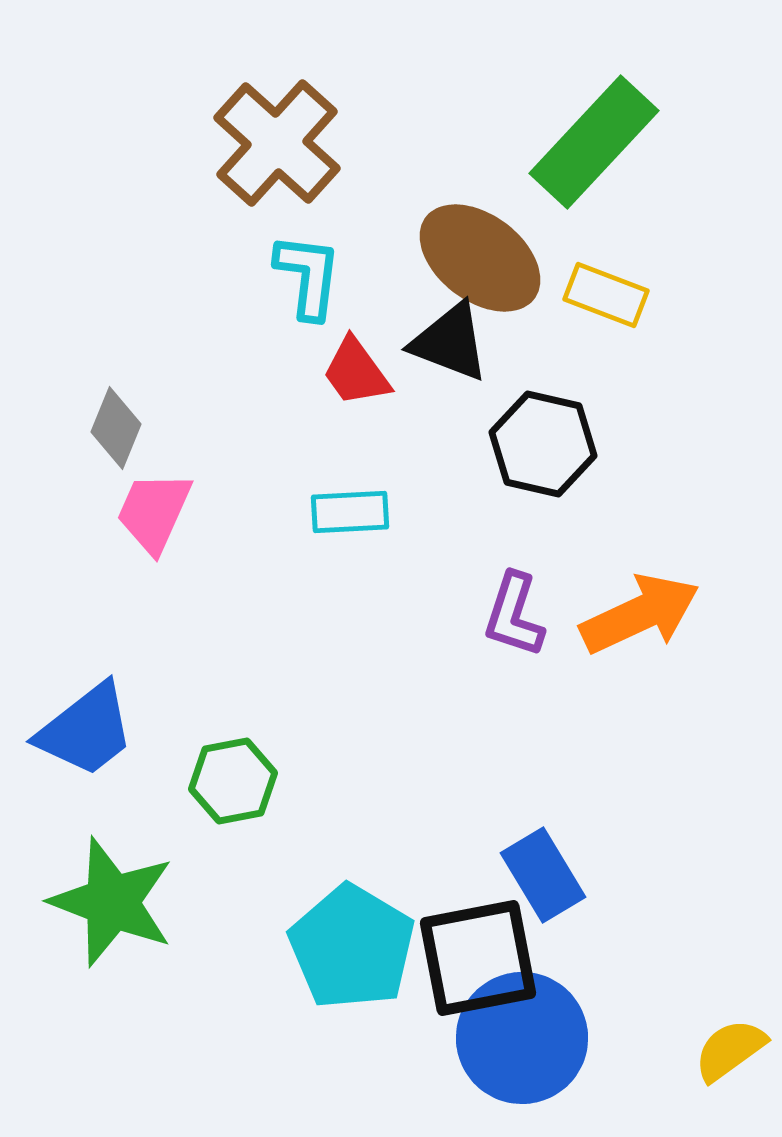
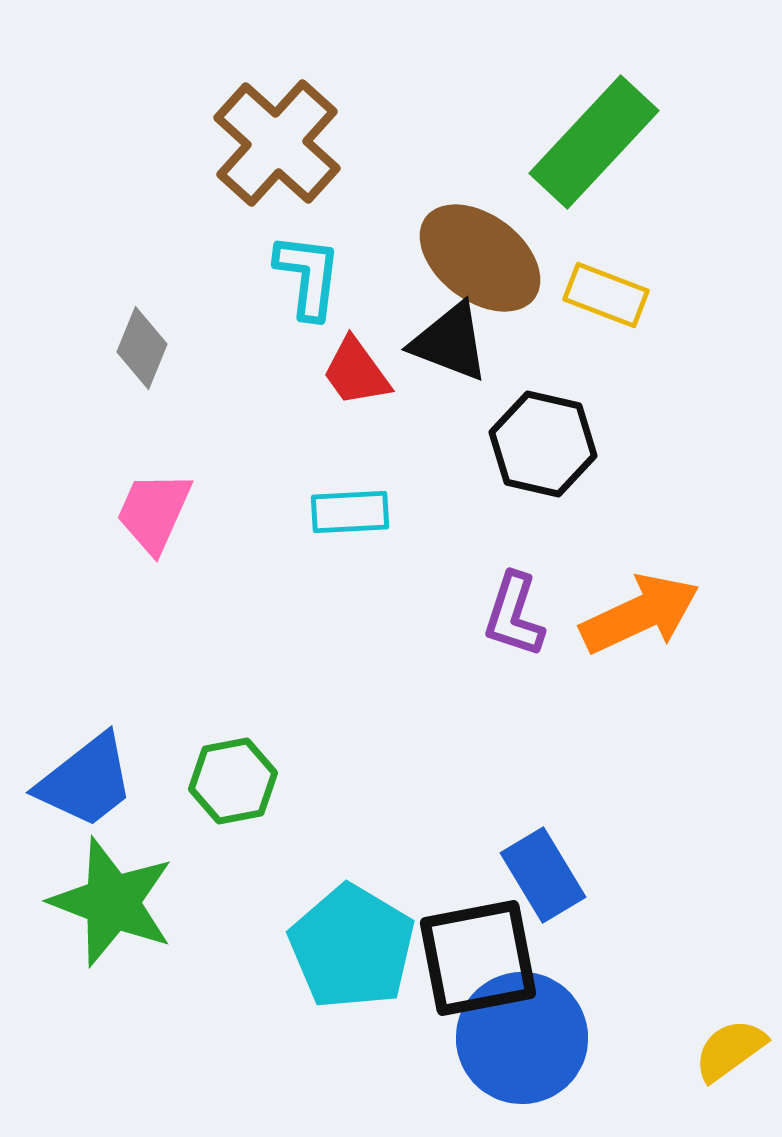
gray diamond: moved 26 px right, 80 px up
blue trapezoid: moved 51 px down
